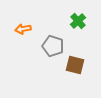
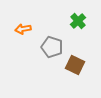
gray pentagon: moved 1 px left, 1 px down
brown square: rotated 12 degrees clockwise
